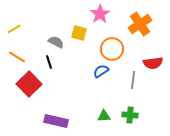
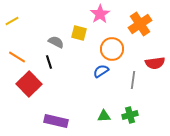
yellow line: moved 2 px left, 8 px up
red semicircle: moved 2 px right
green cross: rotated 21 degrees counterclockwise
